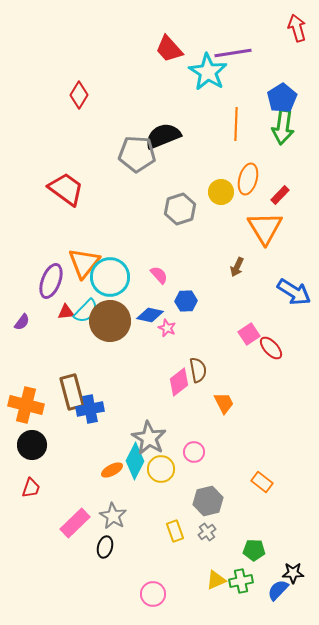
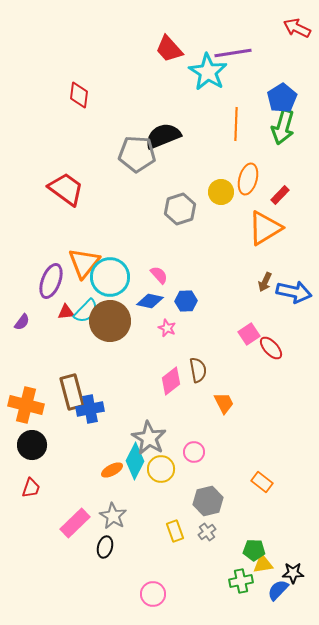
red arrow at (297, 28): rotated 48 degrees counterclockwise
red diamond at (79, 95): rotated 24 degrees counterclockwise
green arrow at (283, 127): rotated 8 degrees clockwise
orange triangle at (265, 228): rotated 30 degrees clockwise
brown arrow at (237, 267): moved 28 px right, 15 px down
blue arrow at (294, 292): rotated 20 degrees counterclockwise
blue diamond at (150, 315): moved 14 px up
pink diamond at (179, 382): moved 8 px left, 1 px up
yellow triangle at (216, 580): moved 47 px right, 16 px up; rotated 15 degrees clockwise
